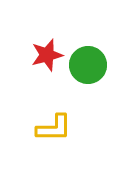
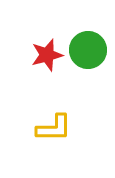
green circle: moved 15 px up
